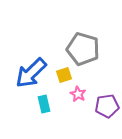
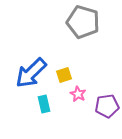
gray pentagon: moved 27 px up
